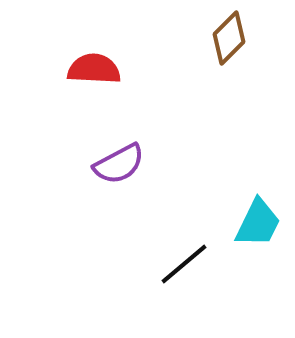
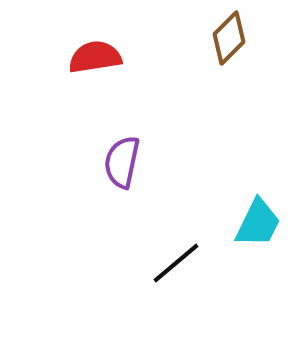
red semicircle: moved 1 px right, 12 px up; rotated 12 degrees counterclockwise
purple semicircle: moved 3 px right, 2 px up; rotated 130 degrees clockwise
black line: moved 8 px left, 1 px up
